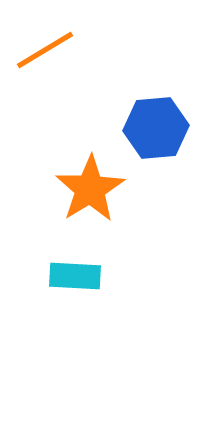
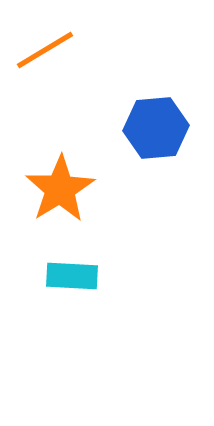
orange star: moved 30 px left
cyan rectangle: moved 3 px left
